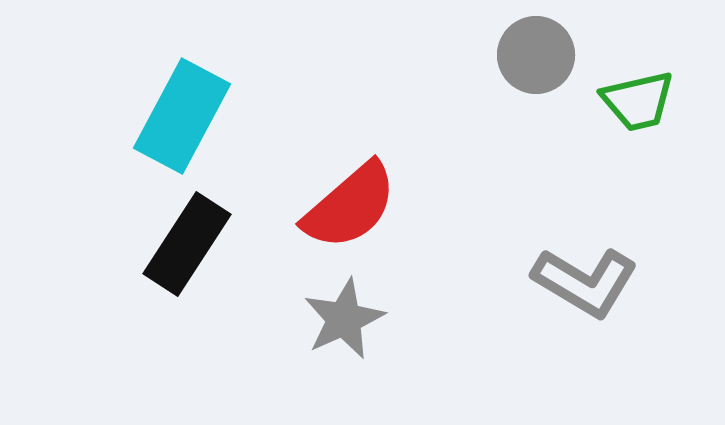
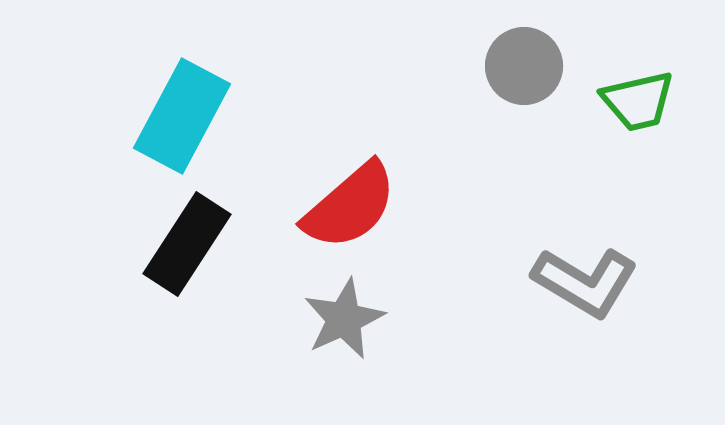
gray circle: moved 12 px left, 11 px down
